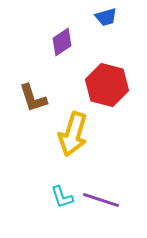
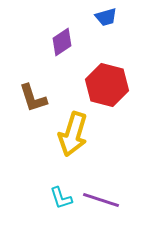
cyan L-shape: moved 1 px left, 1 px down
